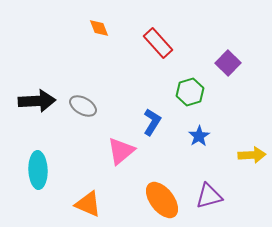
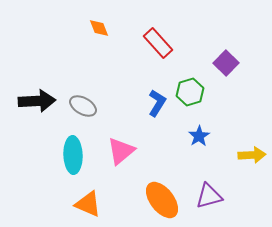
purple square: moved 2 px left
blue L-shape: moved 5 px right, 19 px up
cyan ellipse: moved 35 px right, 15 px up
